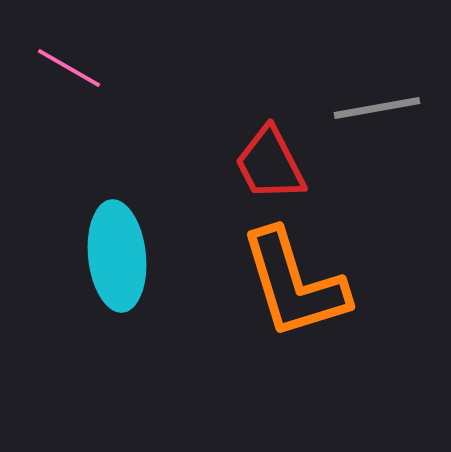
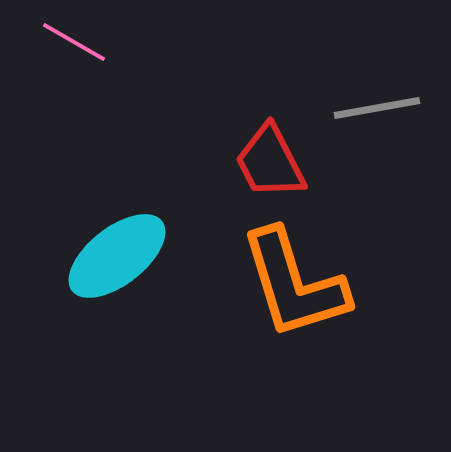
pink line: moved 5 px right, 26 px up
red trapezoid: moved 2 px up
cyan ellipse: rotated 58 degrees clockwise
